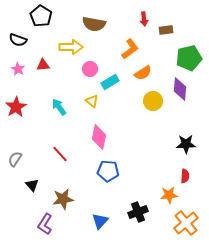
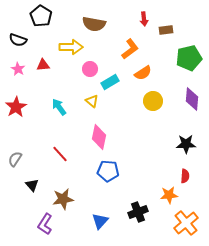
purple diamond: moved 12 px right, 10 px down
